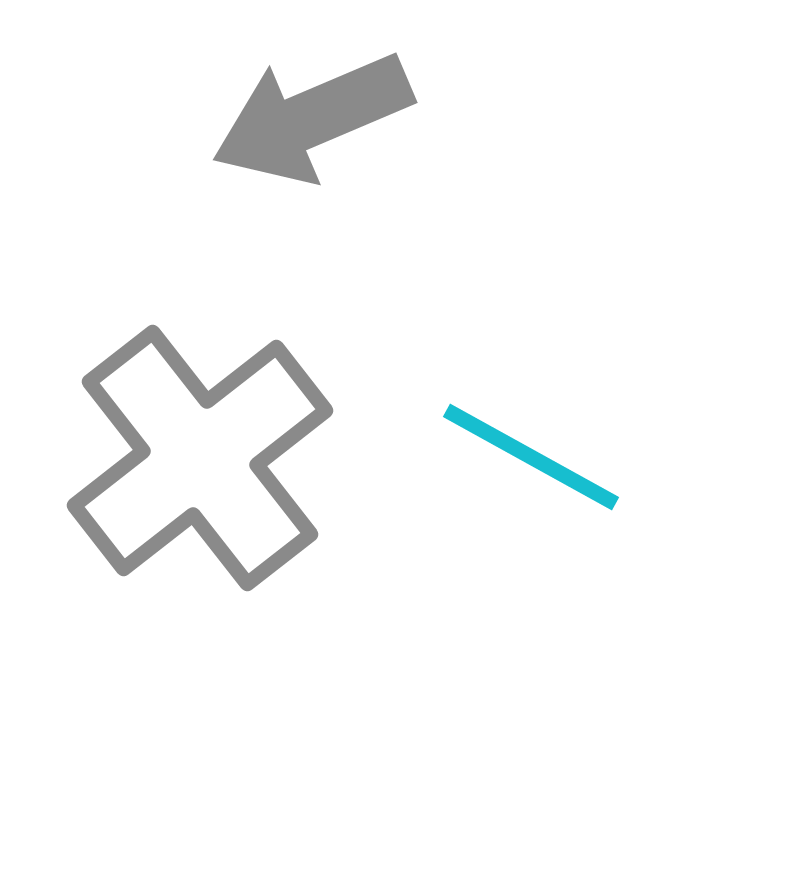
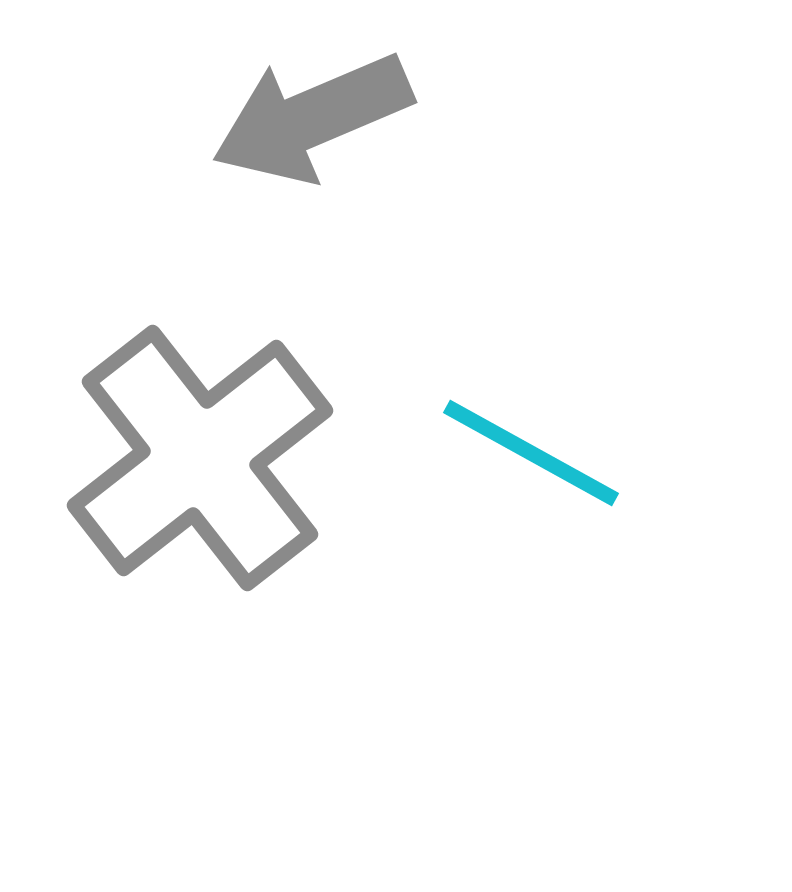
cyan line: moved 4 px up
